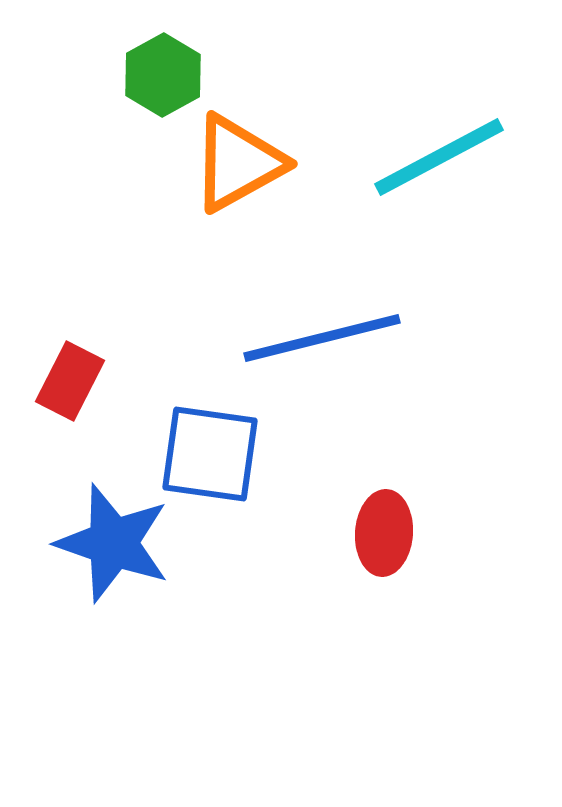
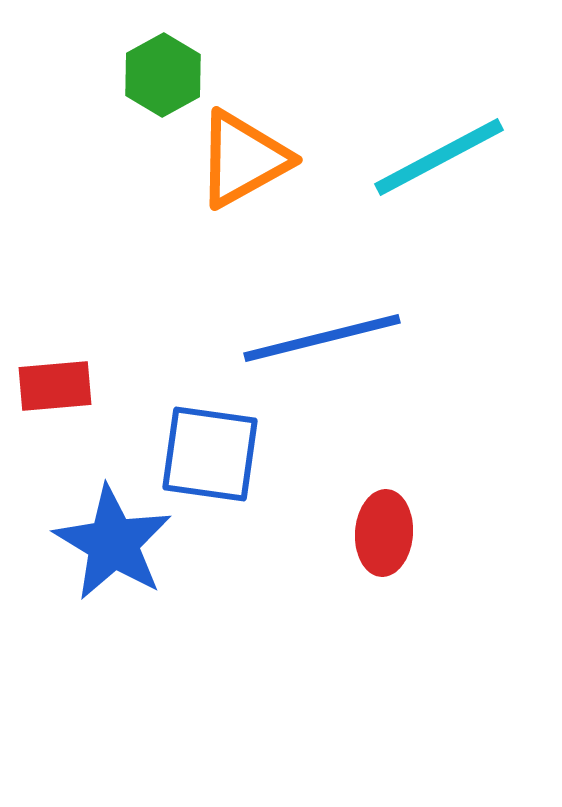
orange triangle: moved 5 px right, 4 px up
red rectangle: moved 15 px left, 5 px down; rotated 58 degrees clockwise
blue star: rotated 12 degrees clockwise
